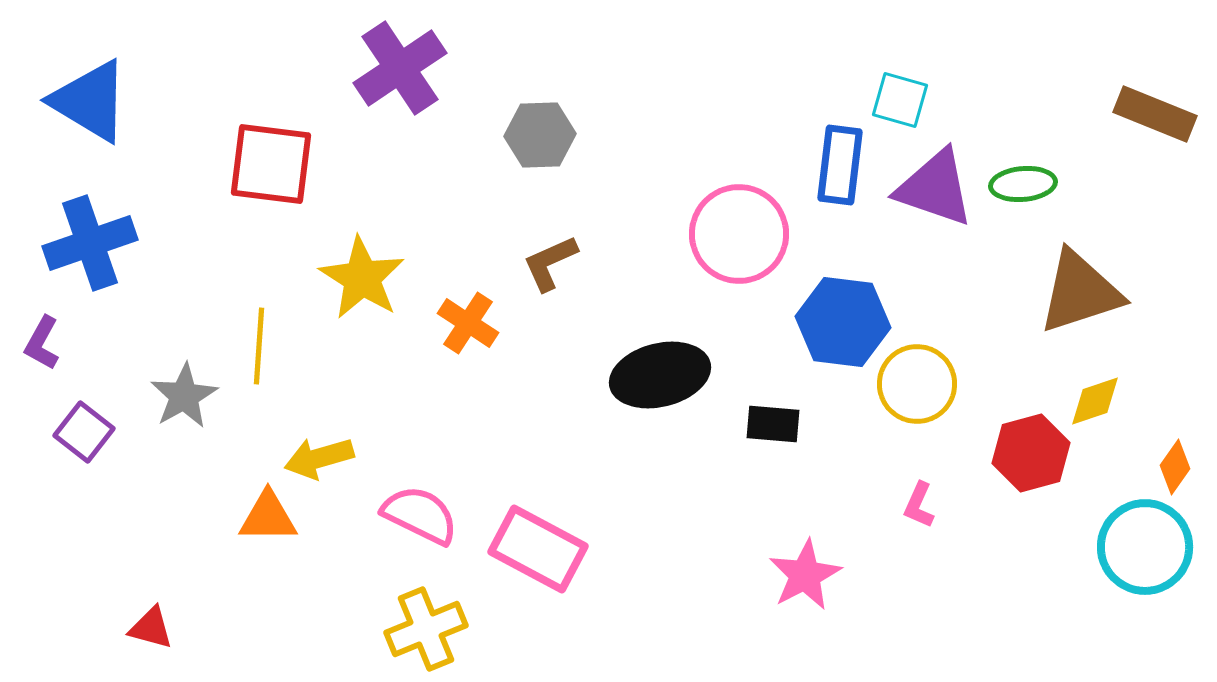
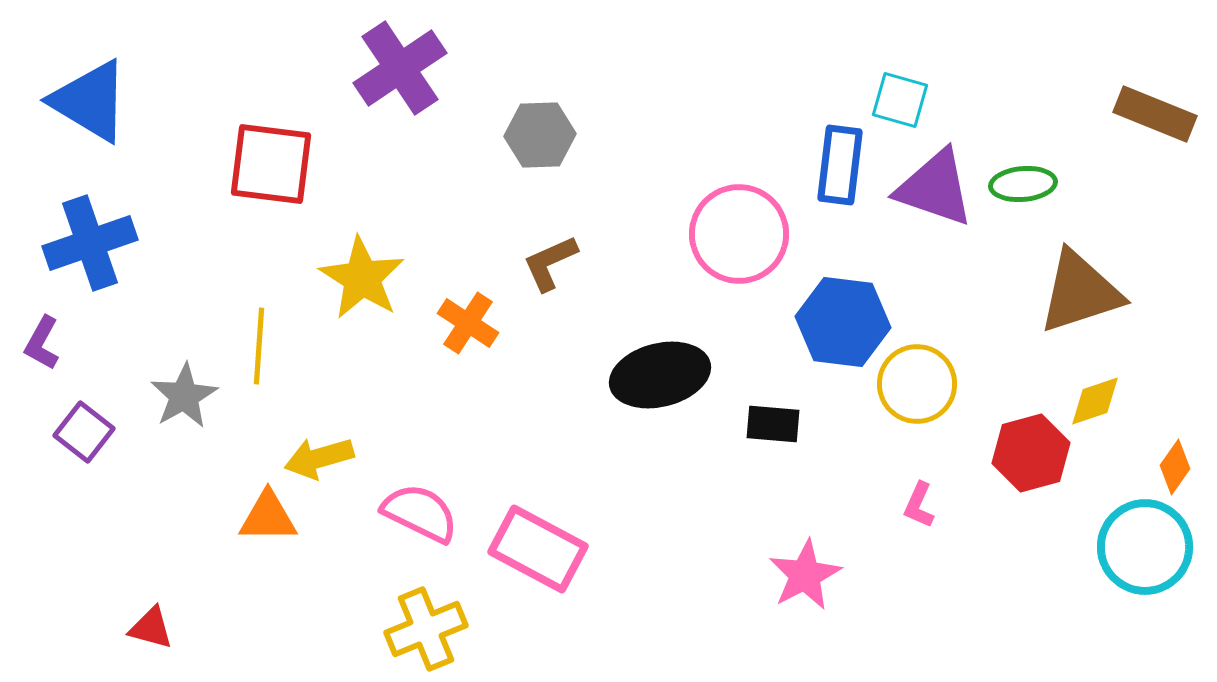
pink semicircle: moved 2 px up
